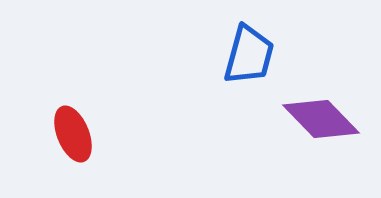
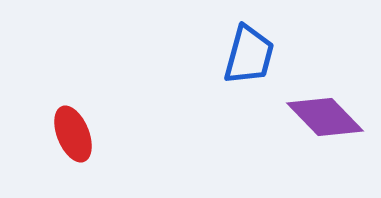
purple diamond: moved 4 px right, 2 px up
